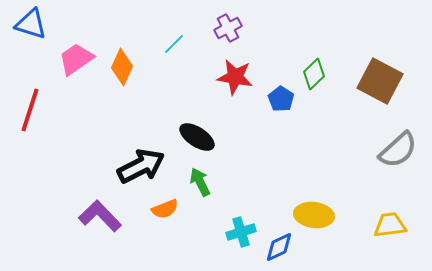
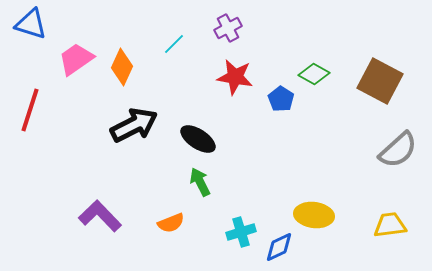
green diamond: rotated 72 degrees clockwise
black ellipse: moved 1 px right, 2 px down
black arrow: moved 7 px left, 41 px up
orange semicircle: moved 6 px right, 14 px down
